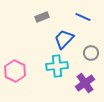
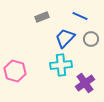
blue line: moved 3 px left, 1 px up
blue trapezoid: moved 1 px right, 1 px up
gray circle: moved 14 px up
cyan cross: moved 4 px right, 1 px up
pink hexagon: rotated 10 degrees counterclockwise
